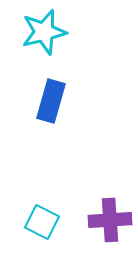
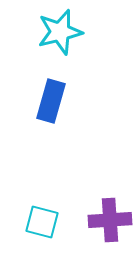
cyan star: moved 16 px right
cyan square: rotated 12 degrees counterclockwise
